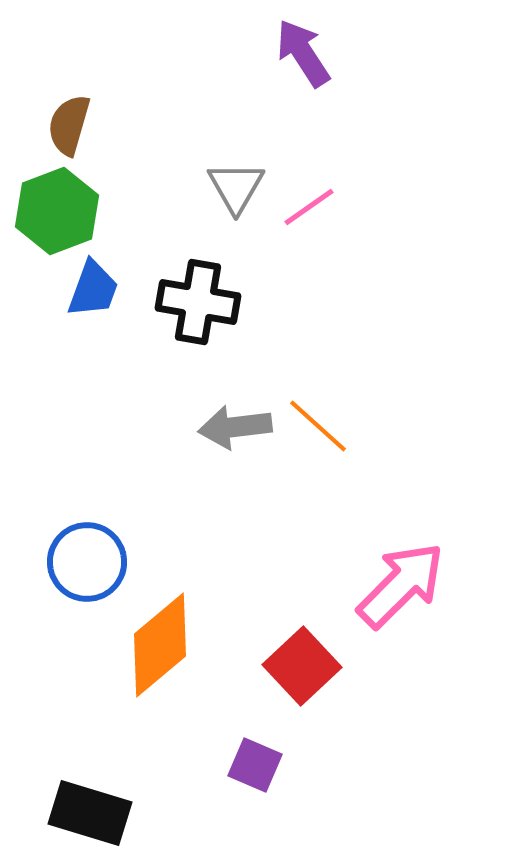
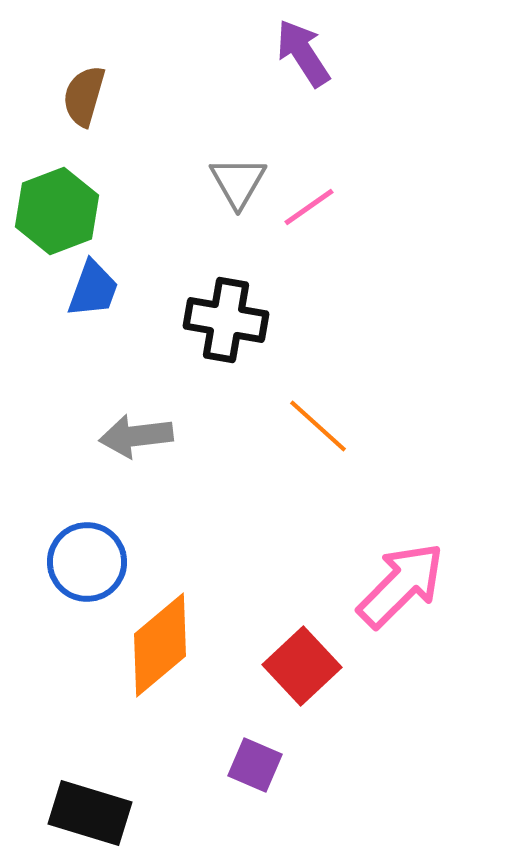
brown semicircle: moved 15 px right, 29 px up
gray triangle: moved 2 px right, 5 px up
black cross: moved 28 px right, 18 px down
gray arrow: moved 99 px left, 9 px down
